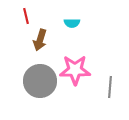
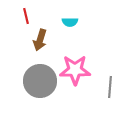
cyan semicircle: moved 2 px left, 1 px up
